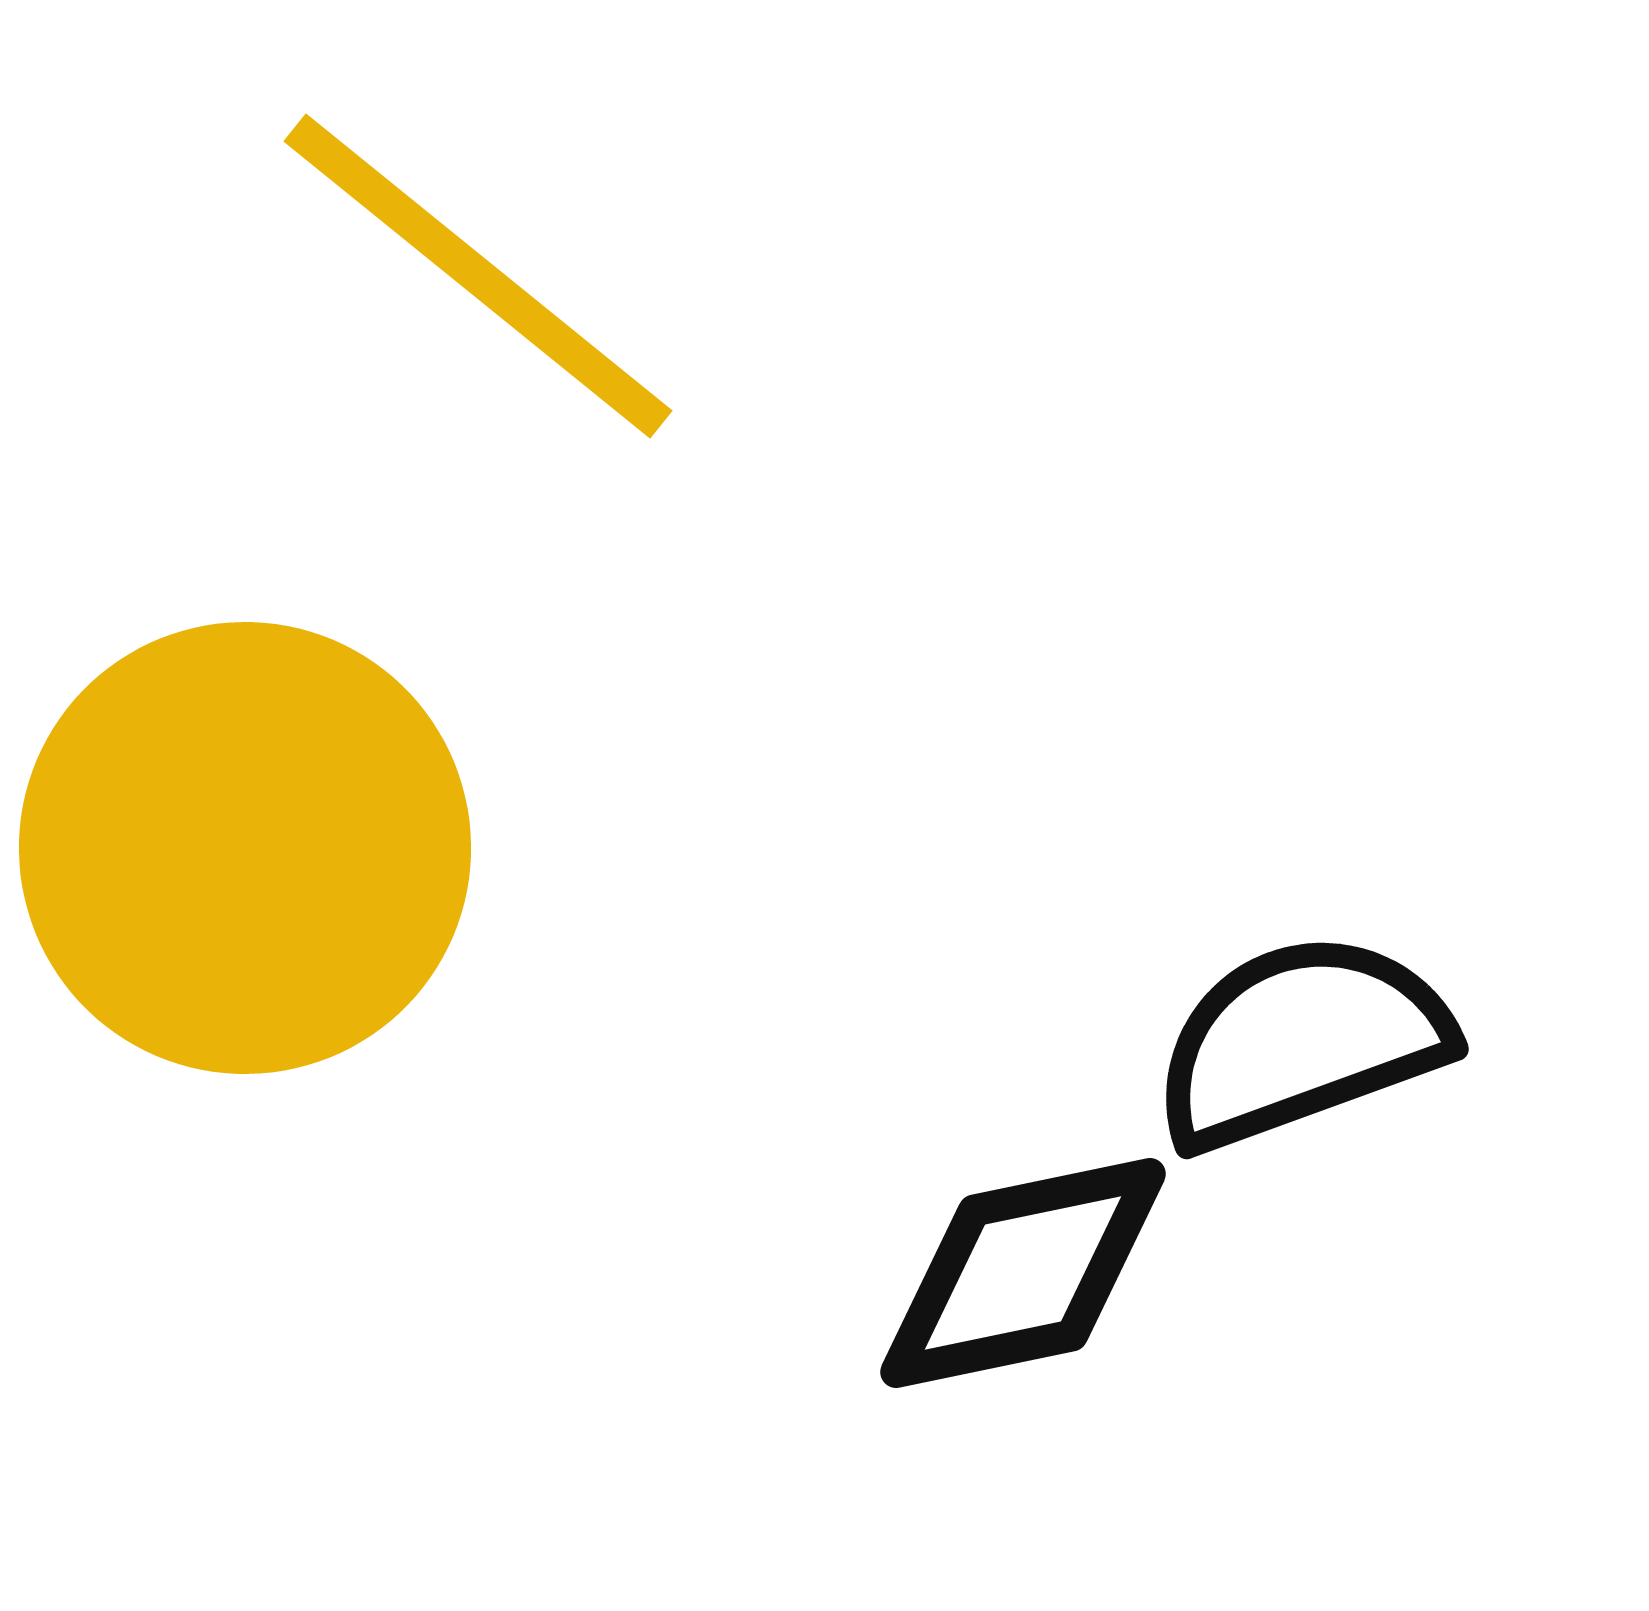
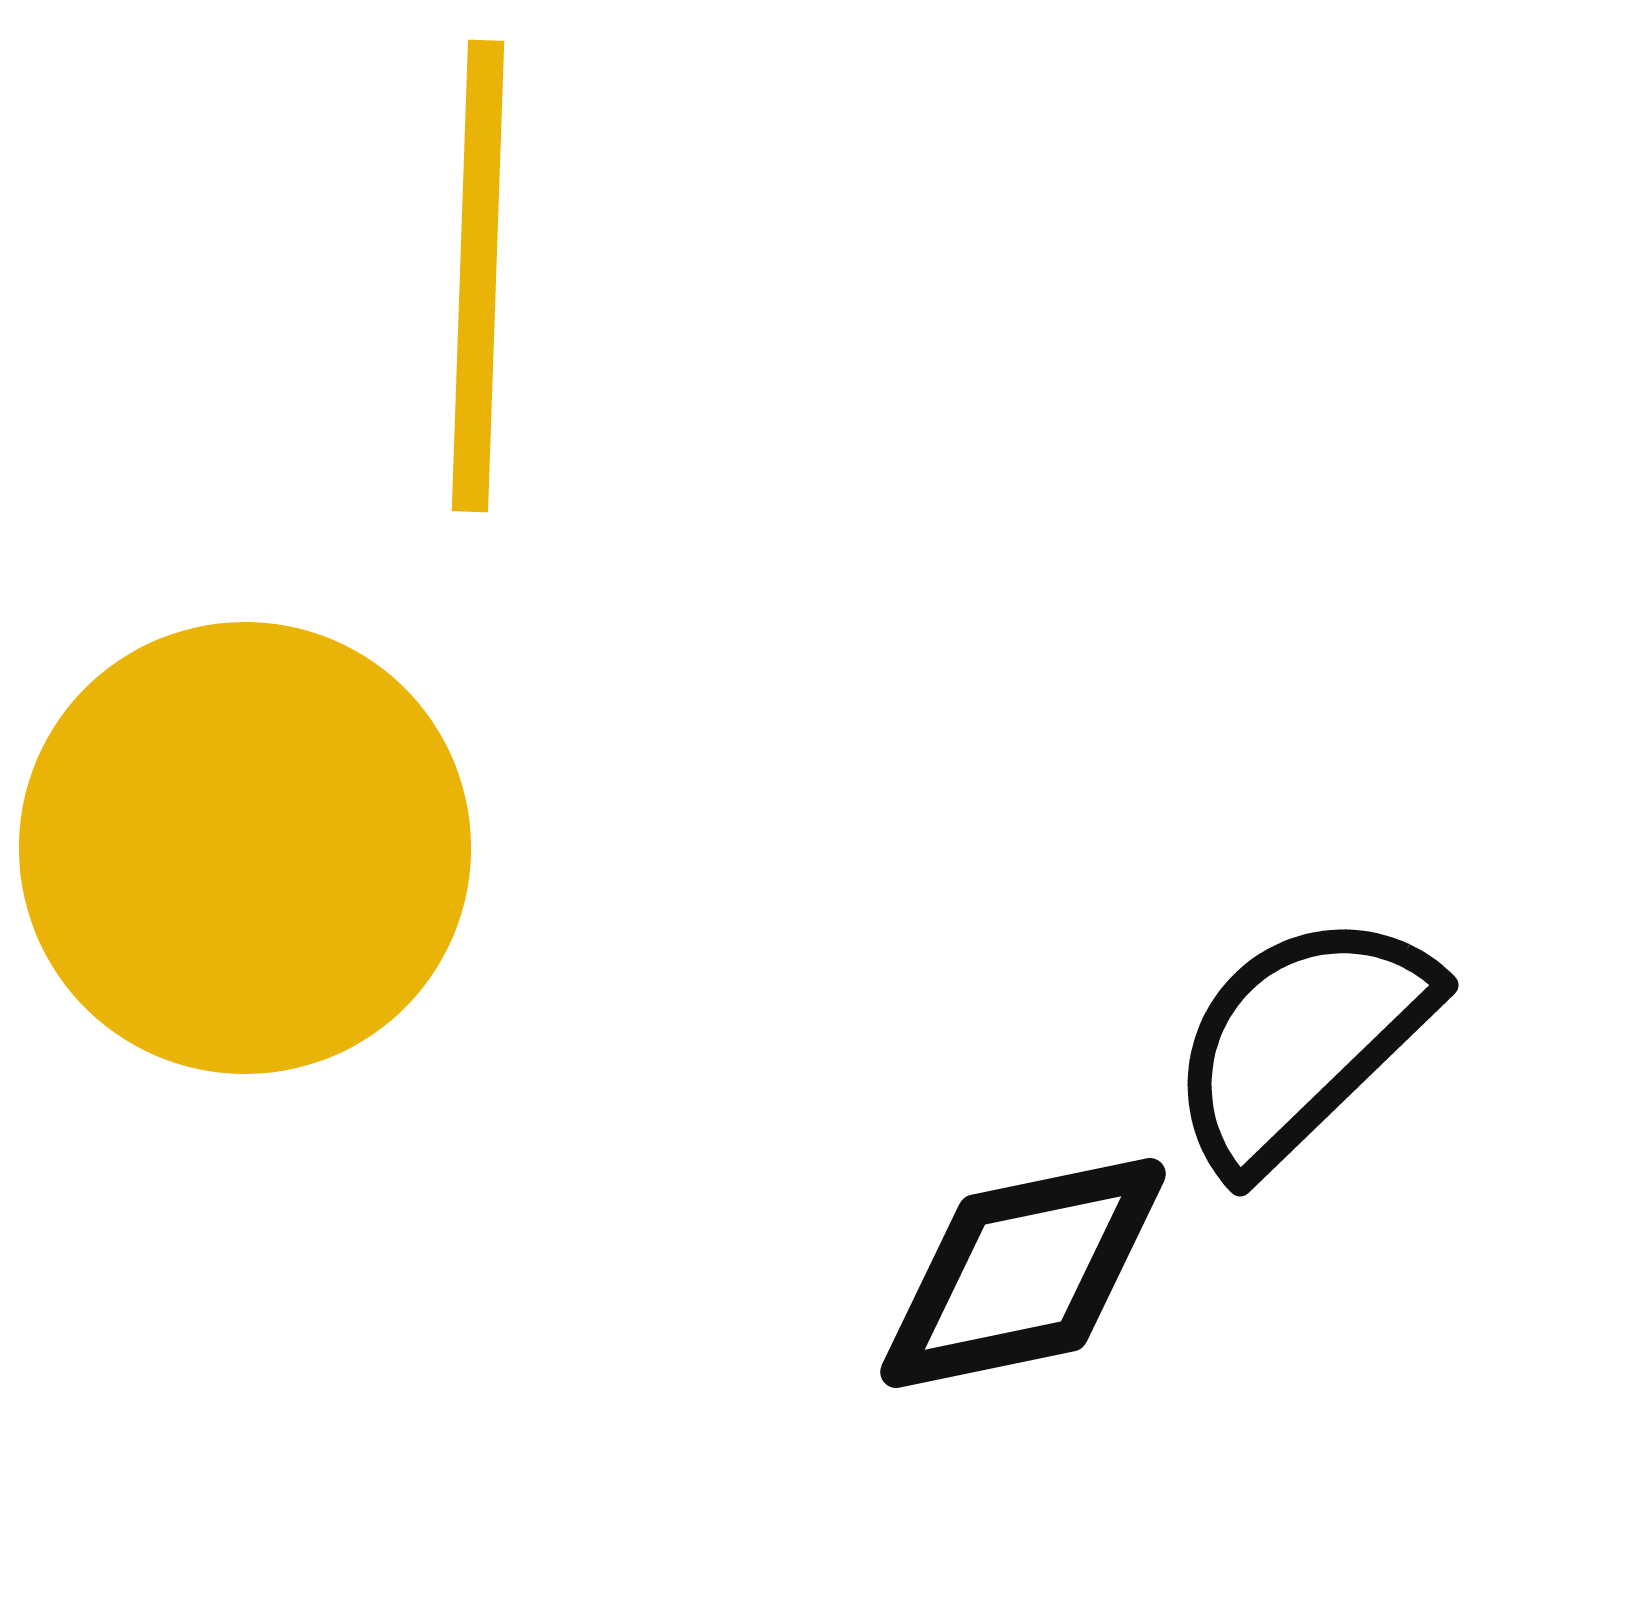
yellow line: rotated 53 degrees clockwise
black semicircle: rotated 24 degrees counterclockwise
